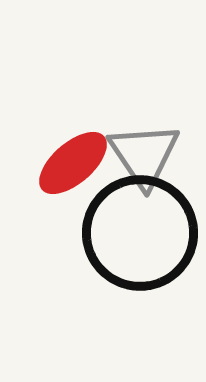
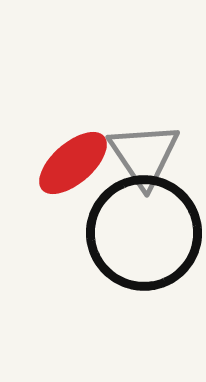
black circle: moved 4 px right
